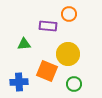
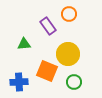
purple rectangle: rotated 48 degrees clockwise
green circle: moved 2 px up
